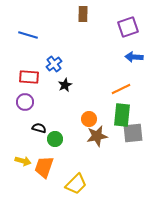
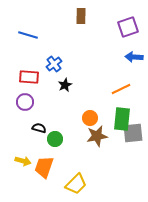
brown rectangle: moved 2 px left, 2 px down
green rectangle: moved 4 px down
orange circle: moved 1 px right, 1 px up
